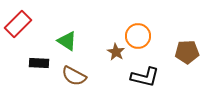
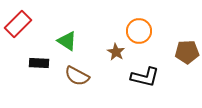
orange circle: moved 1 px right, 5 px up
brown semicircle: moved 3 px right
